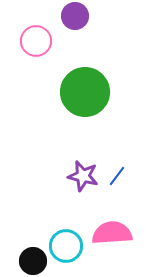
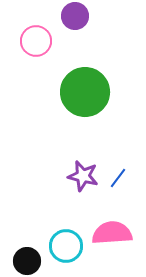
blue line: moved 1 px right, 2 px down
black circle: moved 6 px left
